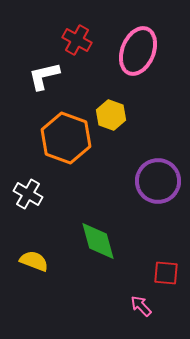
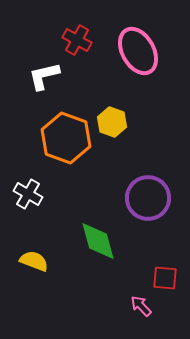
pink ellipse: rotated 51 degrees counterclockwise
yellow hexagon: moved 1 px right, 7 px down
purple circle: moved 10 px left, 17 px down
red square: moved 1 px left, 5 px down
